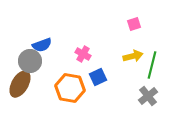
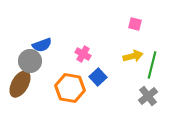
pink square: moved 1 px right; rotated 32 degrees clockwise
blue square: rotated 18 degrees counterclockwise
